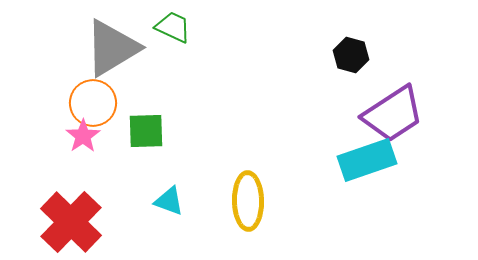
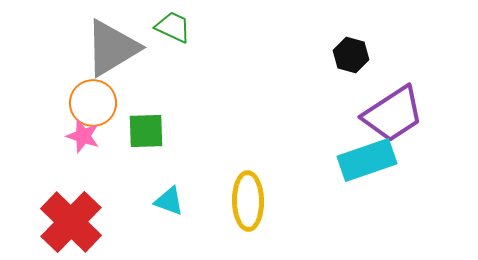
pink star: rotated 20 degrees counterclockwise
